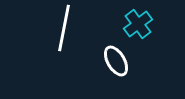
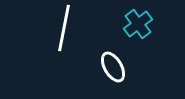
white ellipse: moved 3 px left, 6 px down
